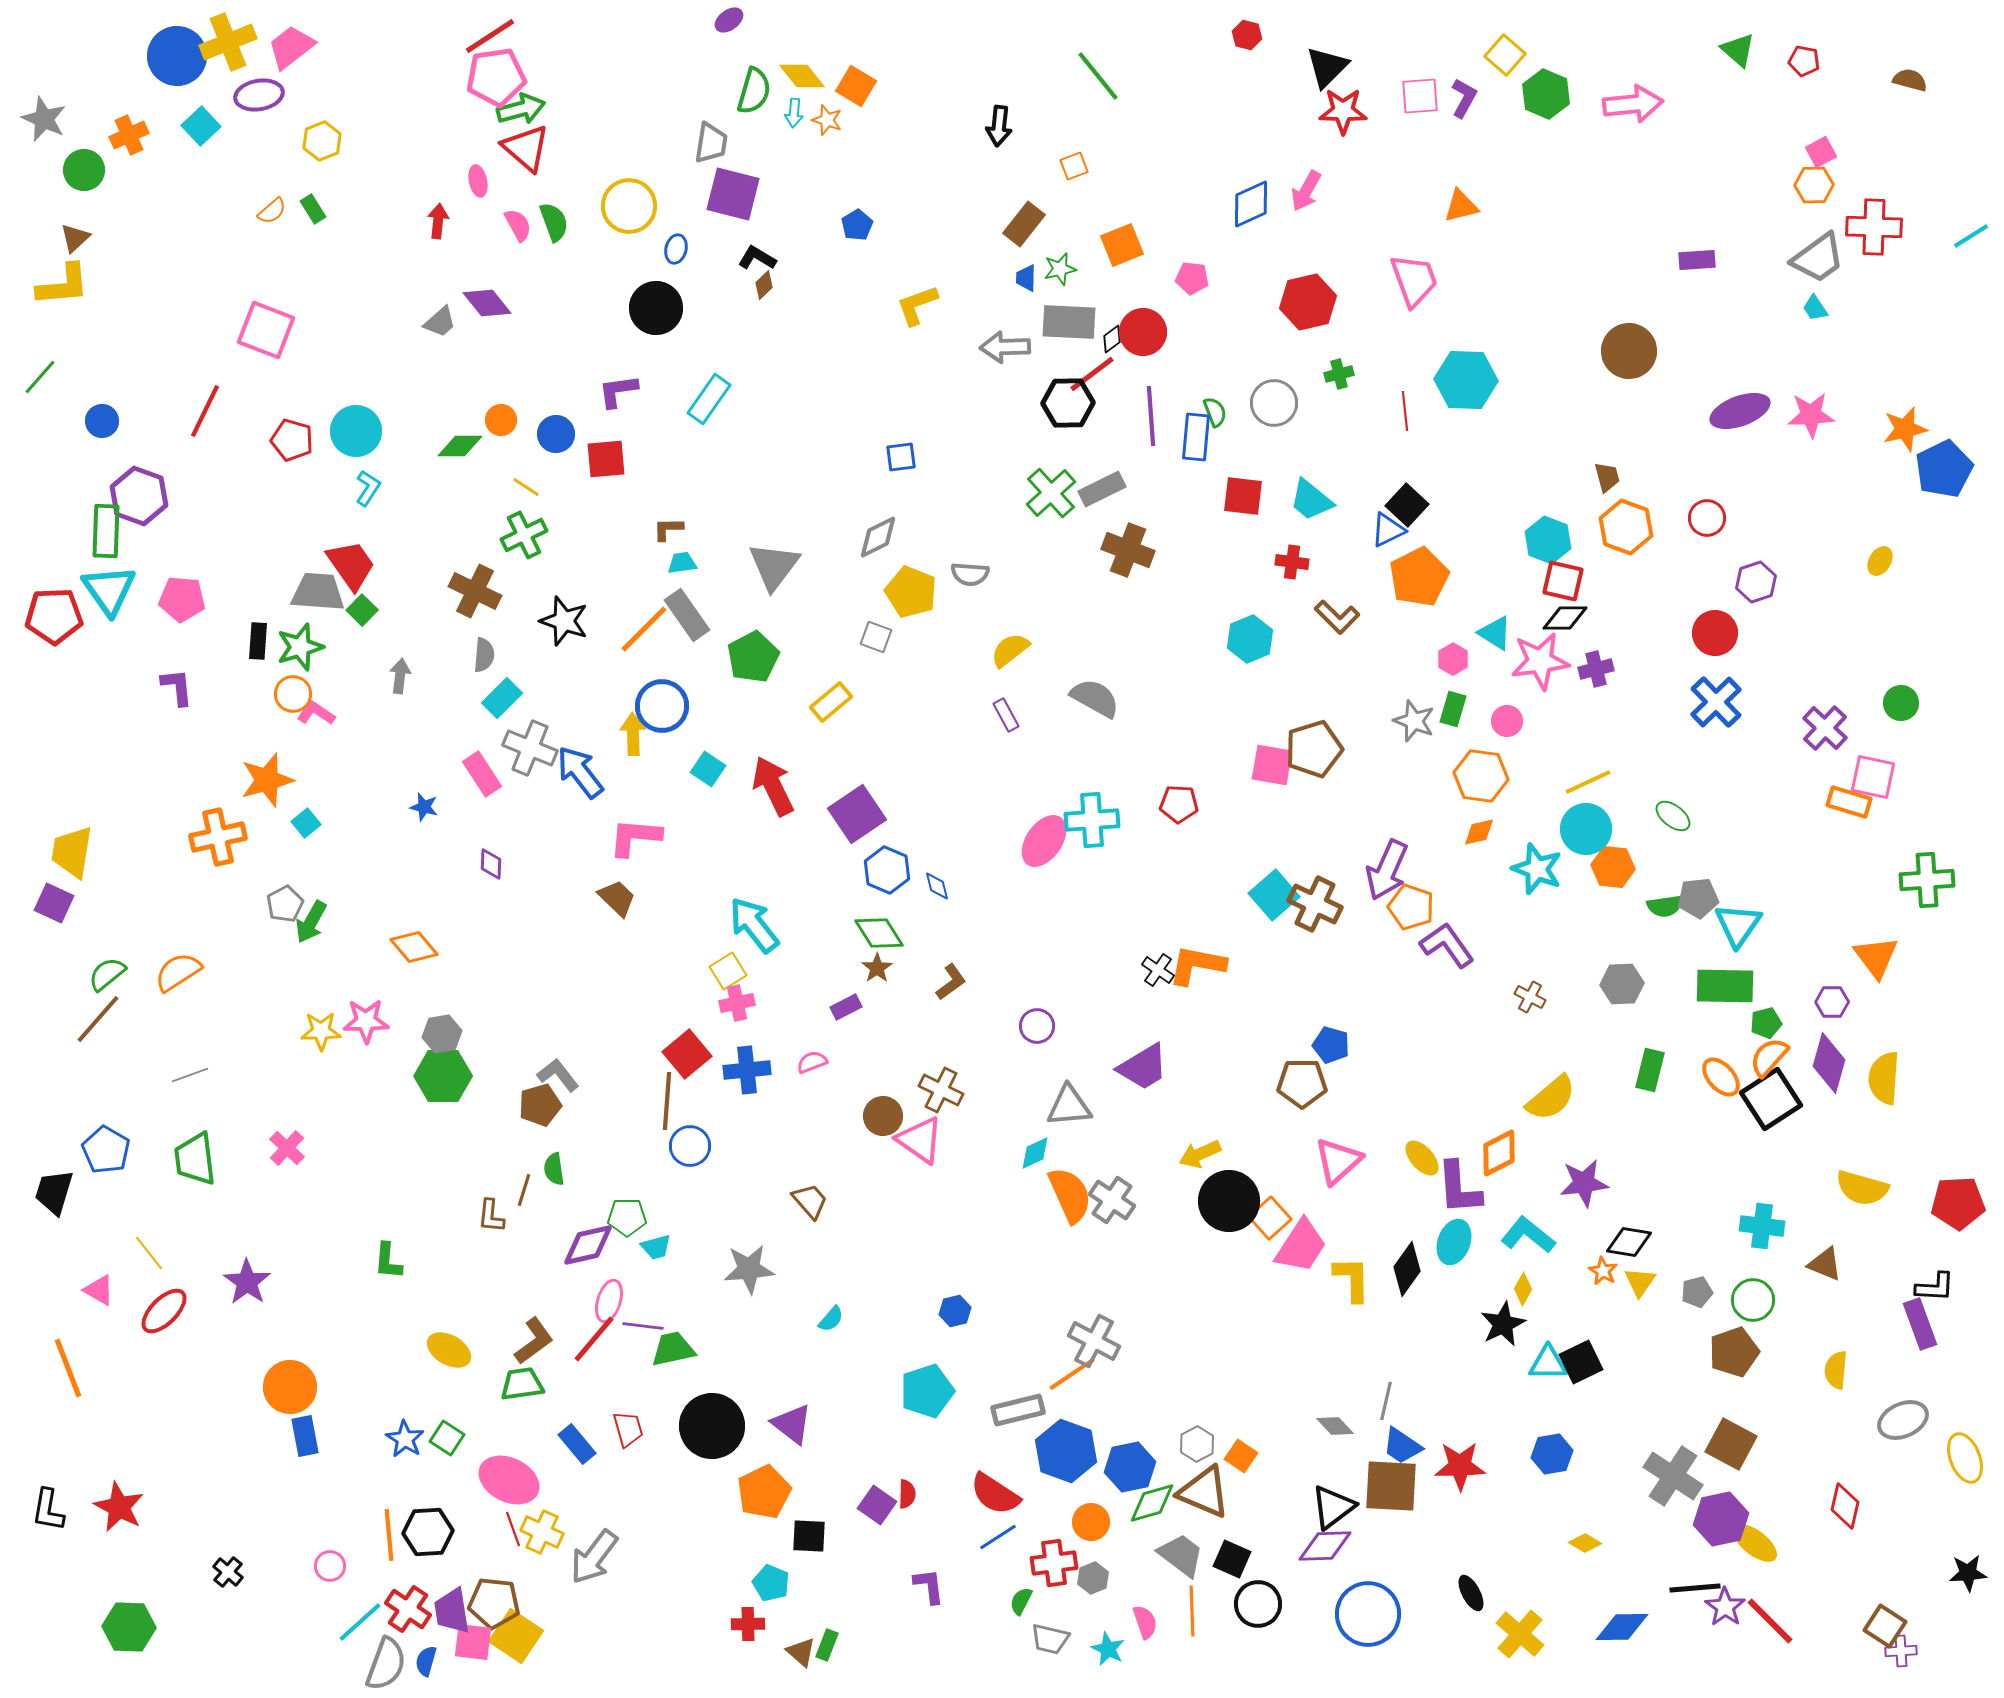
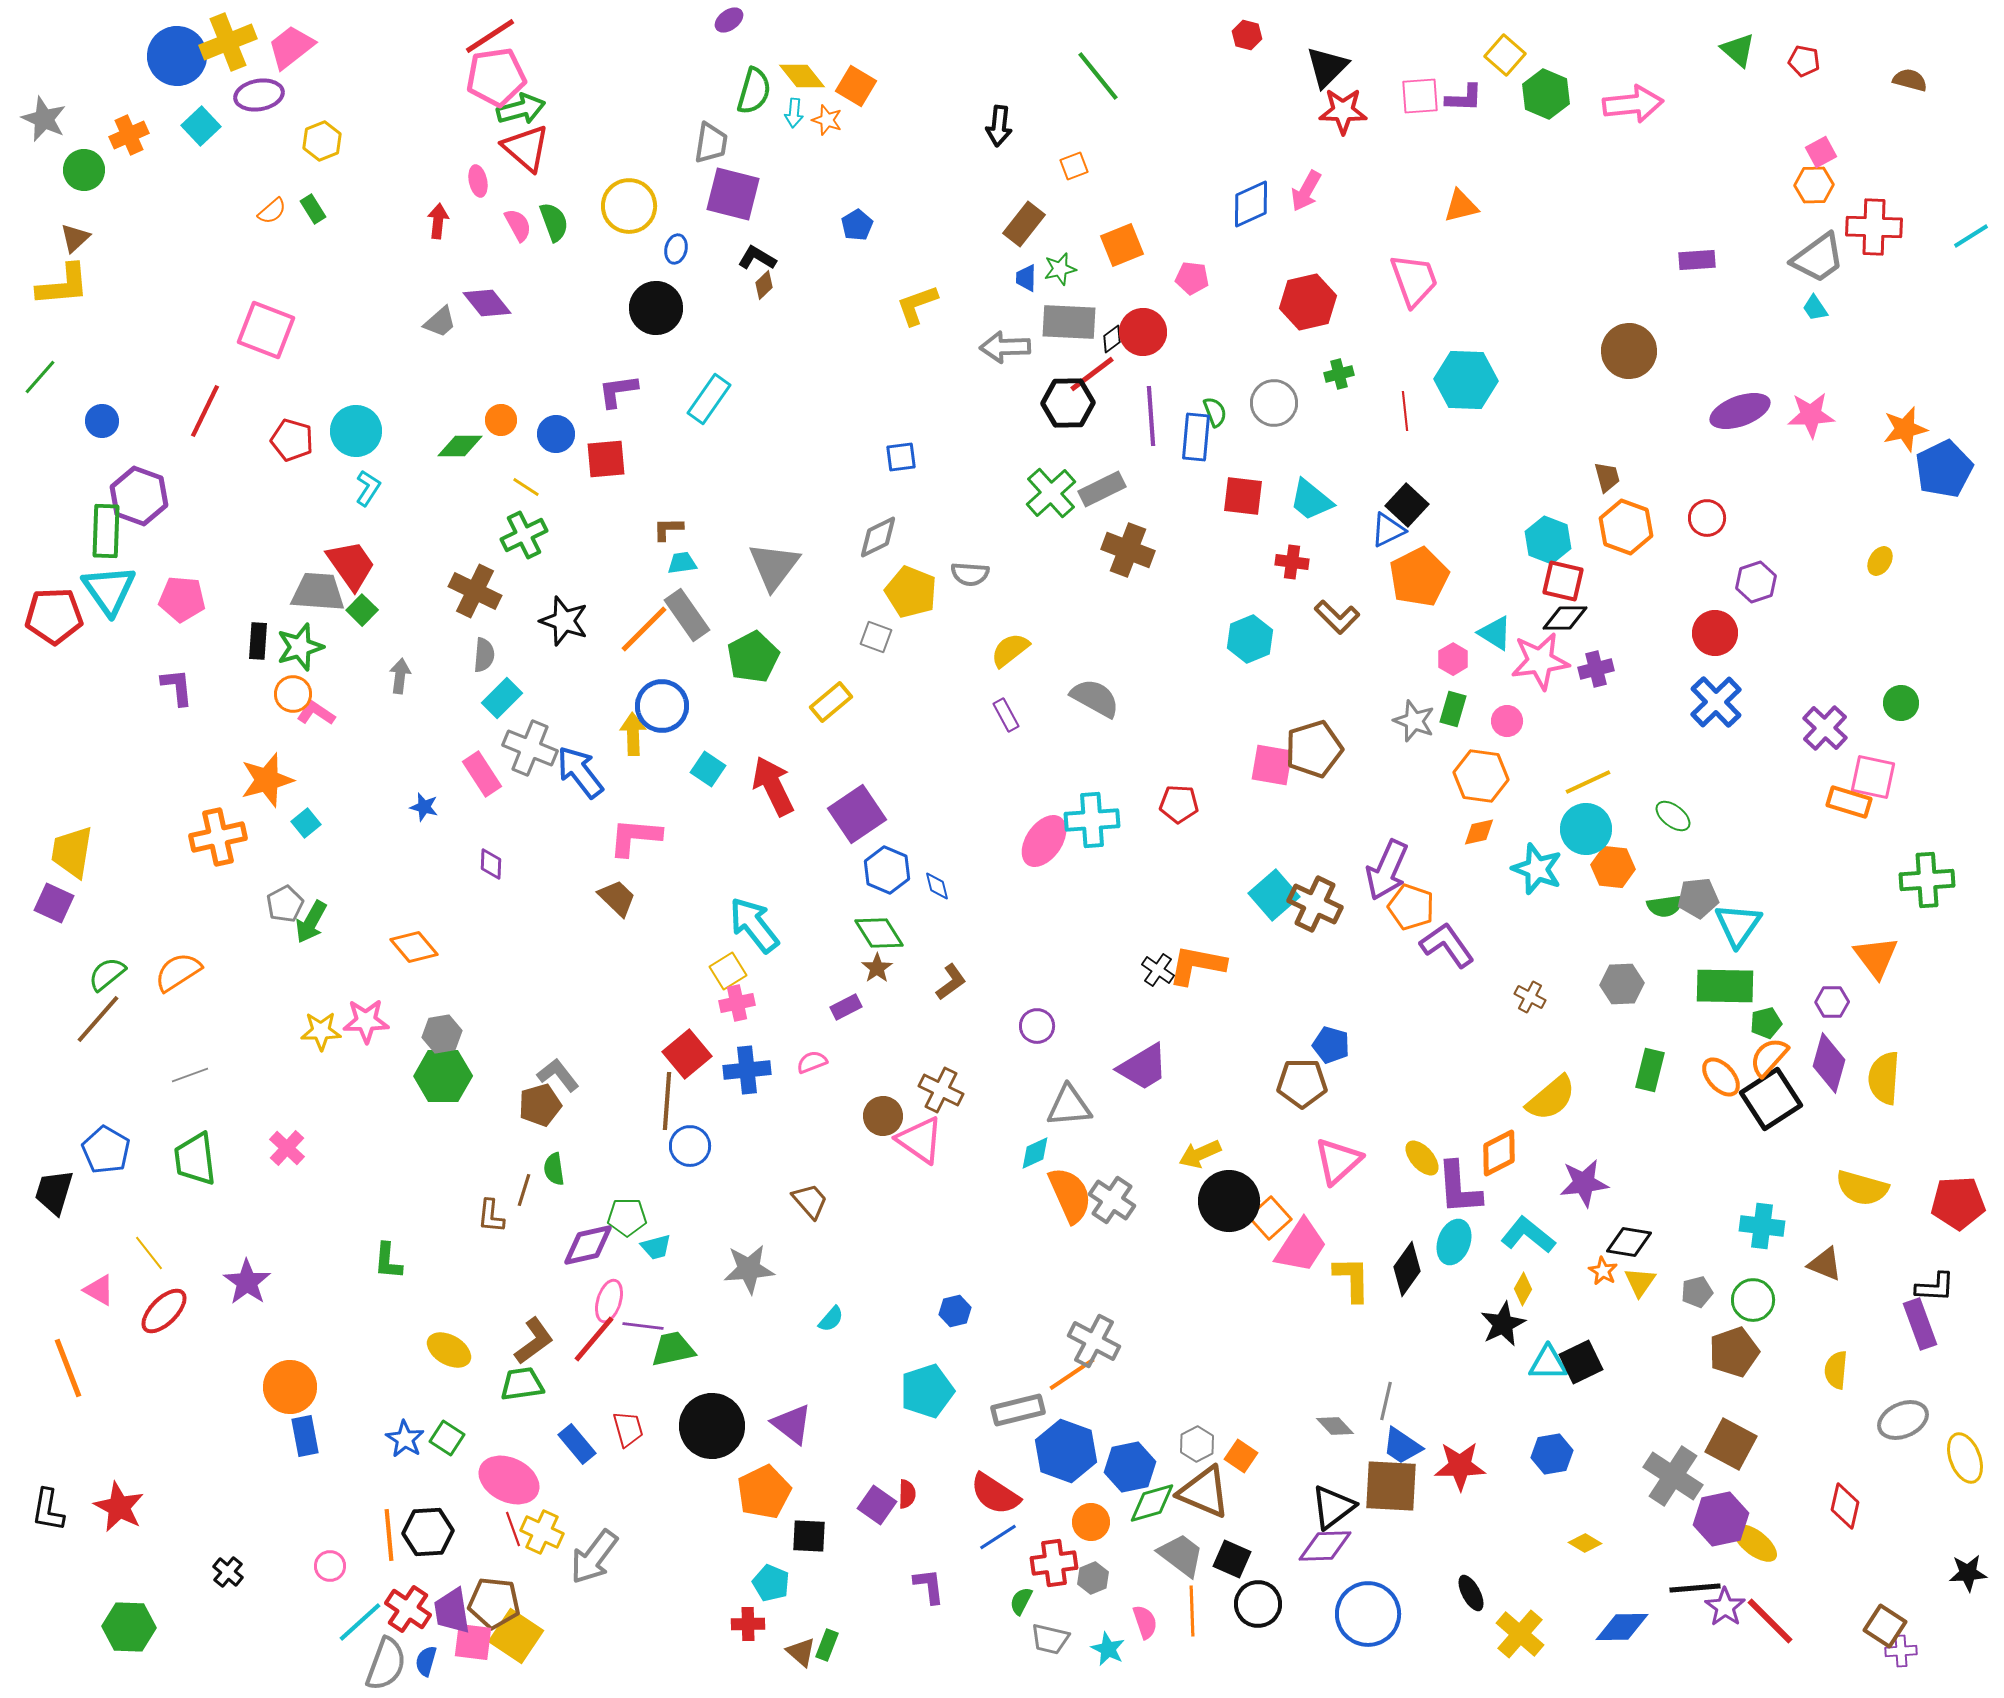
purple L-shape at (1464, 98): rotated 63 degrees clockwise
